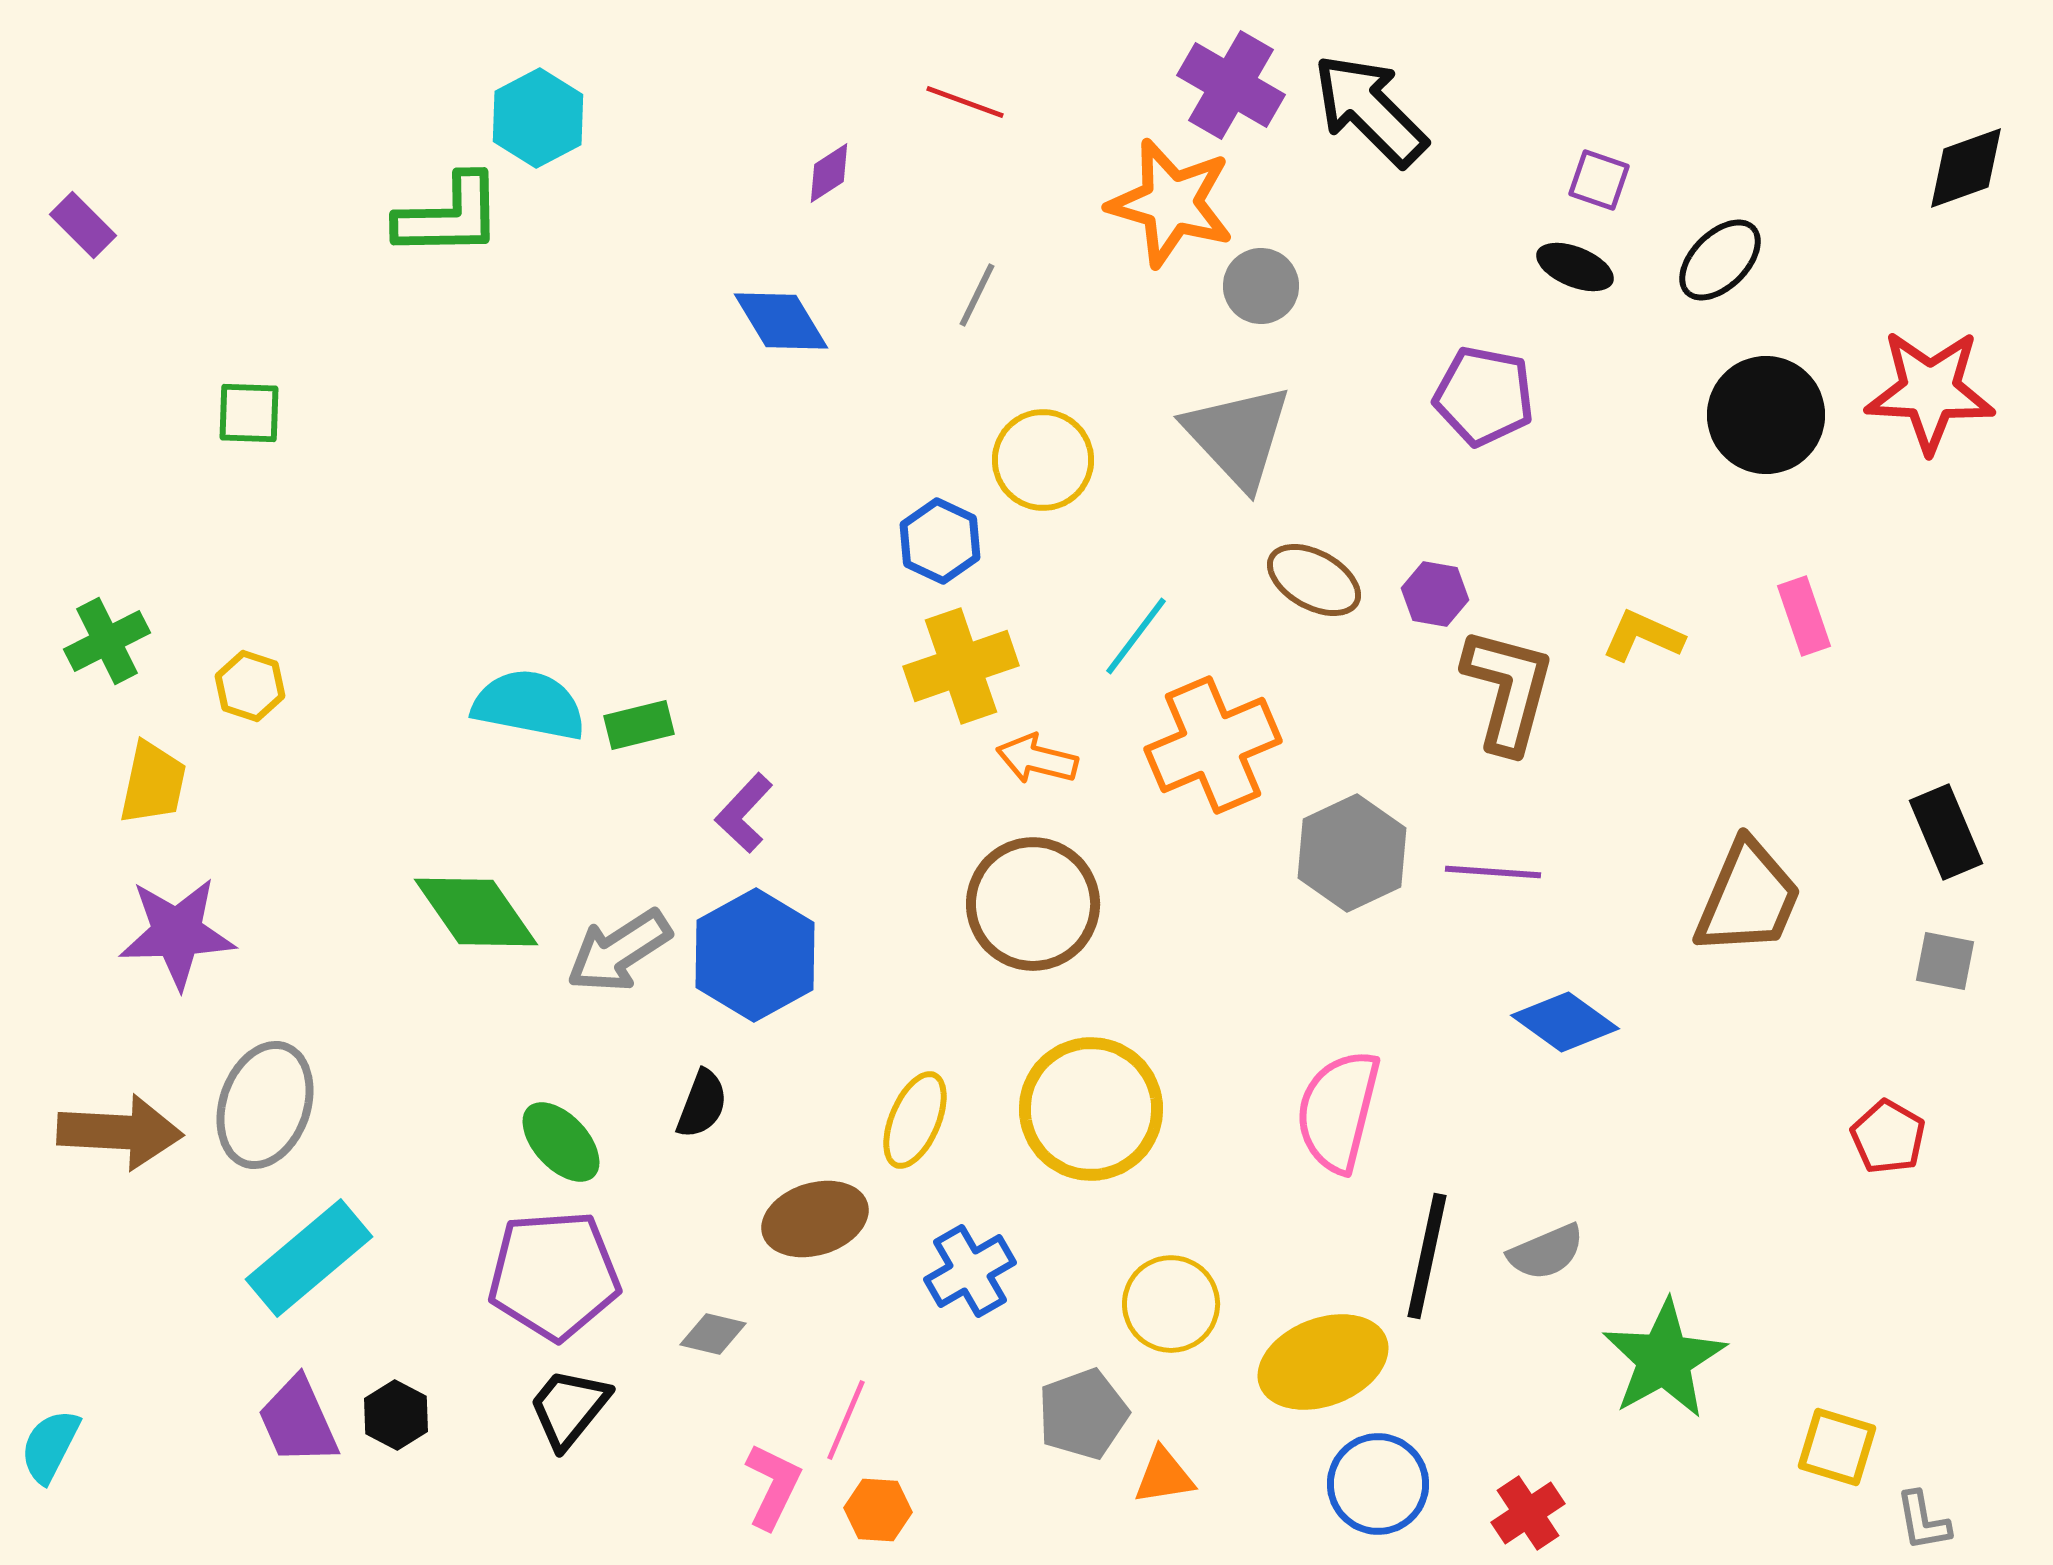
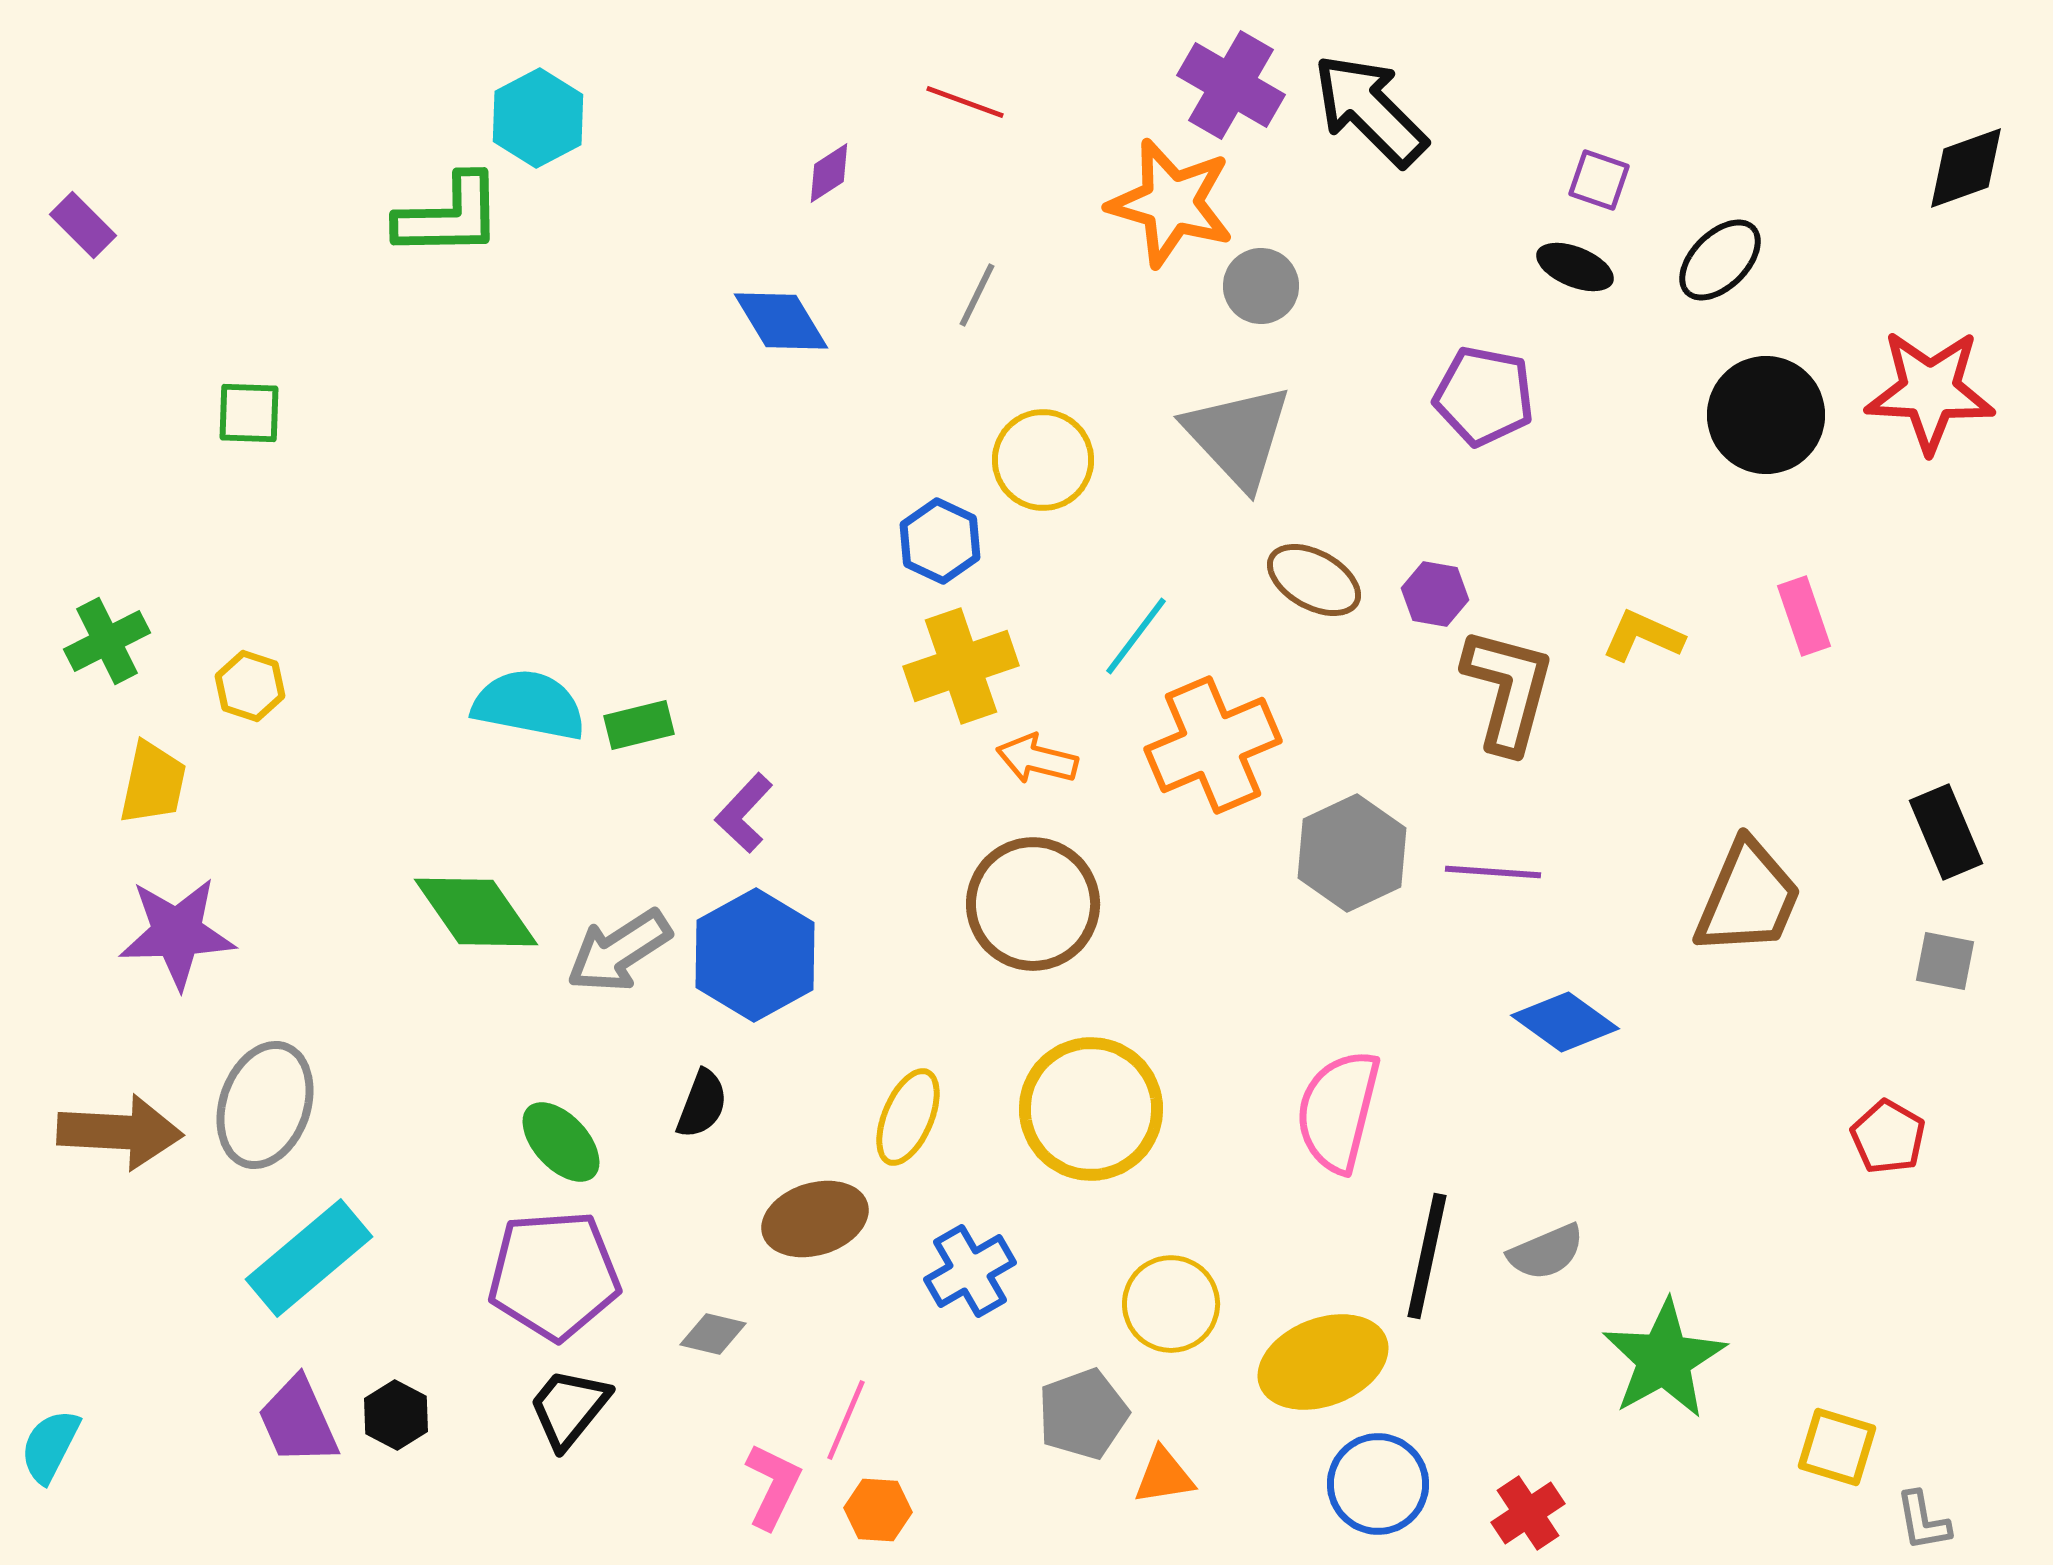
yellow ellipse at (915, 1120): moved 7 px left, 3 px up
